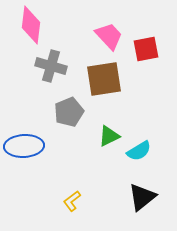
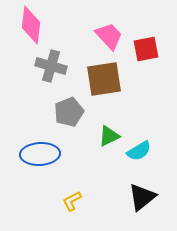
blue ellipse: moved 16 px right, 8 px down
yellow L-shape: rotated 10 degrees clockwise
